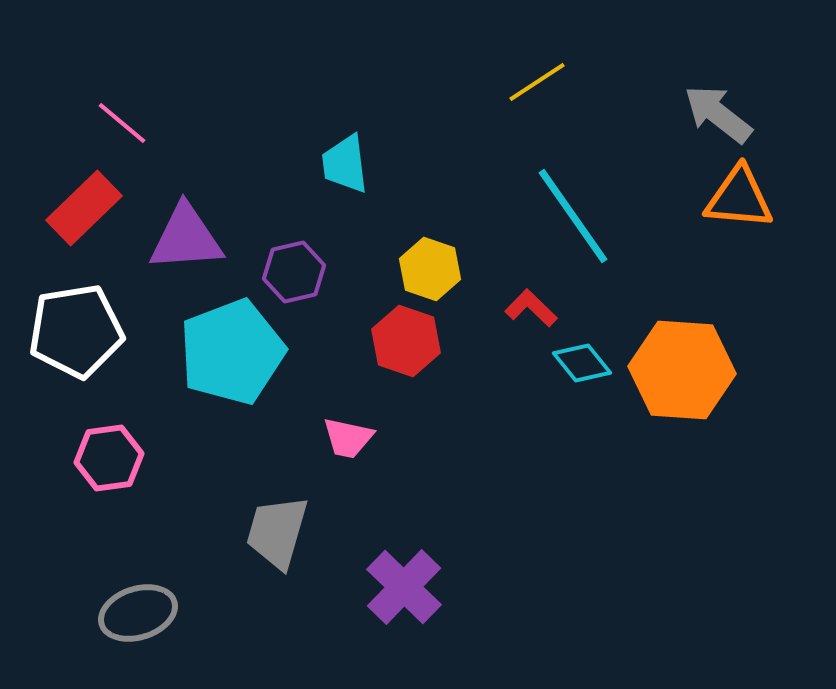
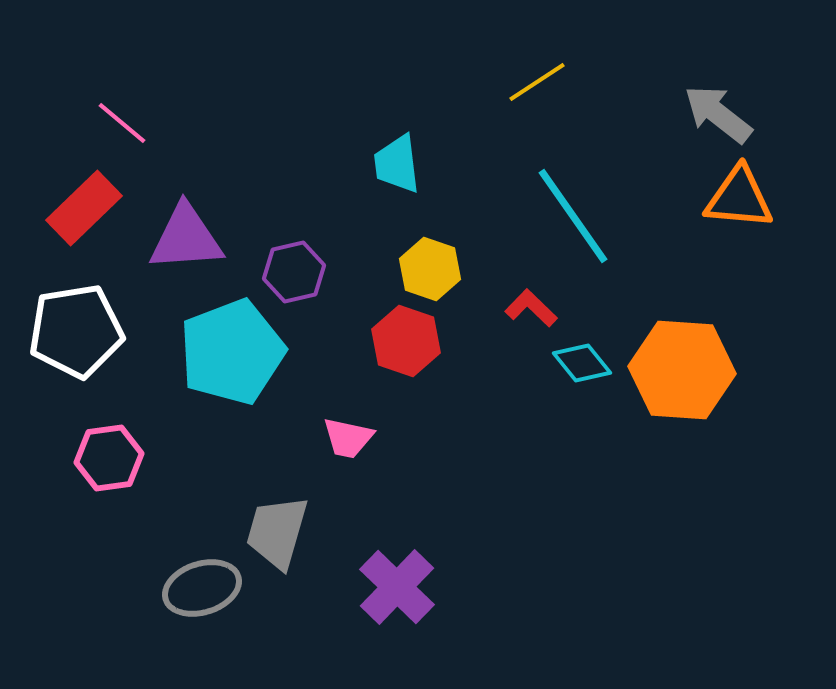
cyan trapezoid: moved 52 px right
purple cross: moved 7 px left
gray ellipse: moved 64 px right, 25 px up
